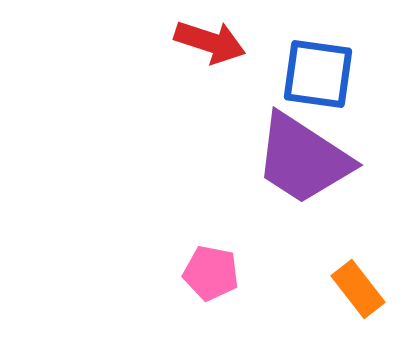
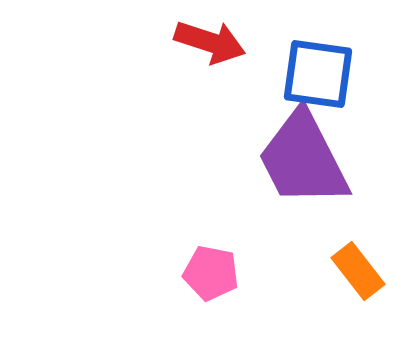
purple trapezoid: rotated 30 degrees clockwise
orange rectangle: moved 18 px up
